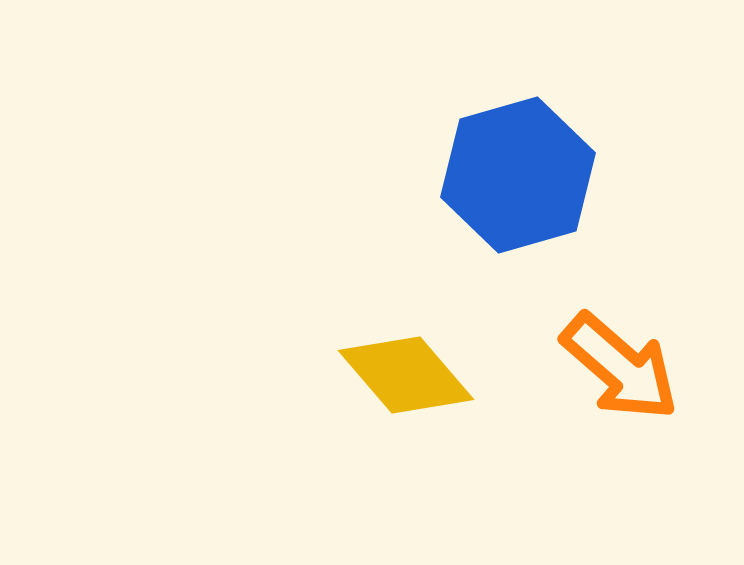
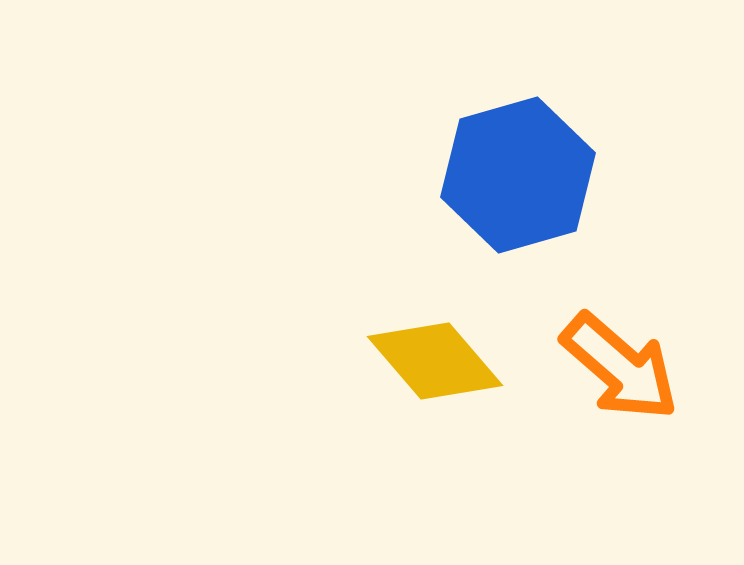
yellow diamond: moved 29 px right, 14 px up
